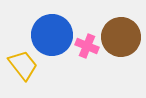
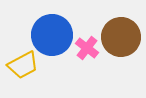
pink cross: moved 2 px down; rotated 15 degrees clockwise
yellow trapezoid: rotated 100 degrees clockwise
